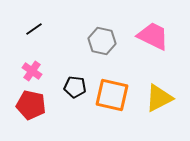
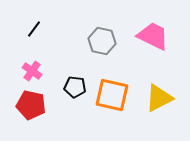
black line: rotated 18 degrees counterclockwise
